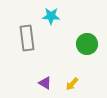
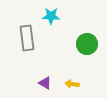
yellow arrow: rotated 56 degrees clockwise
